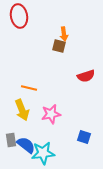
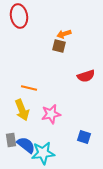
orange arrow: rotated 80 degrees clockwise
